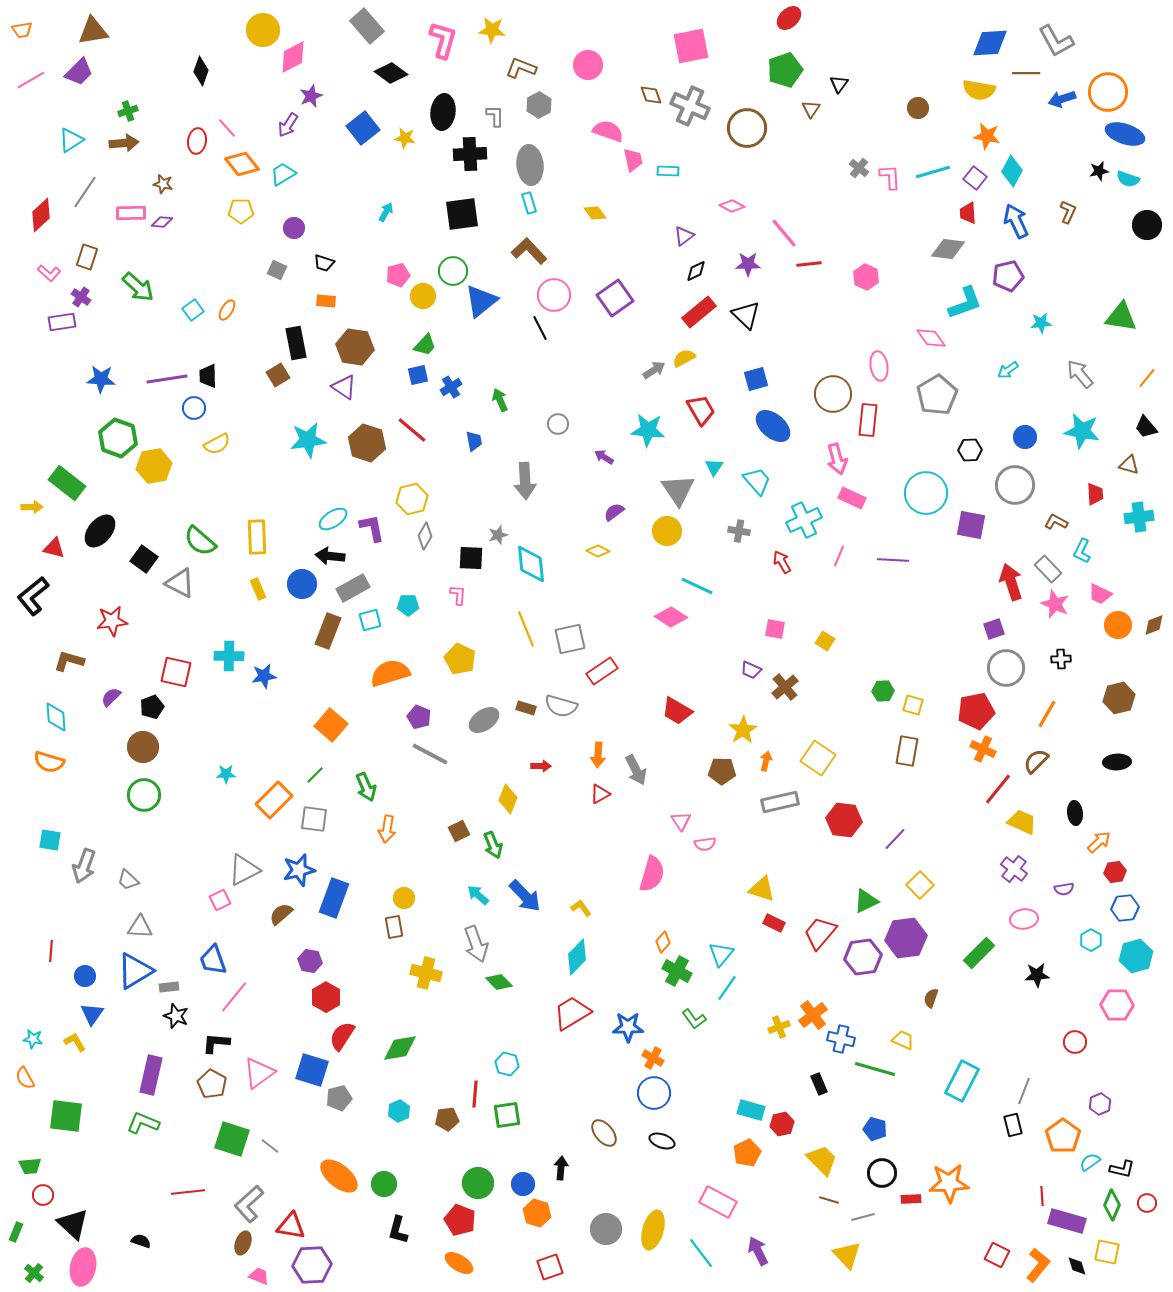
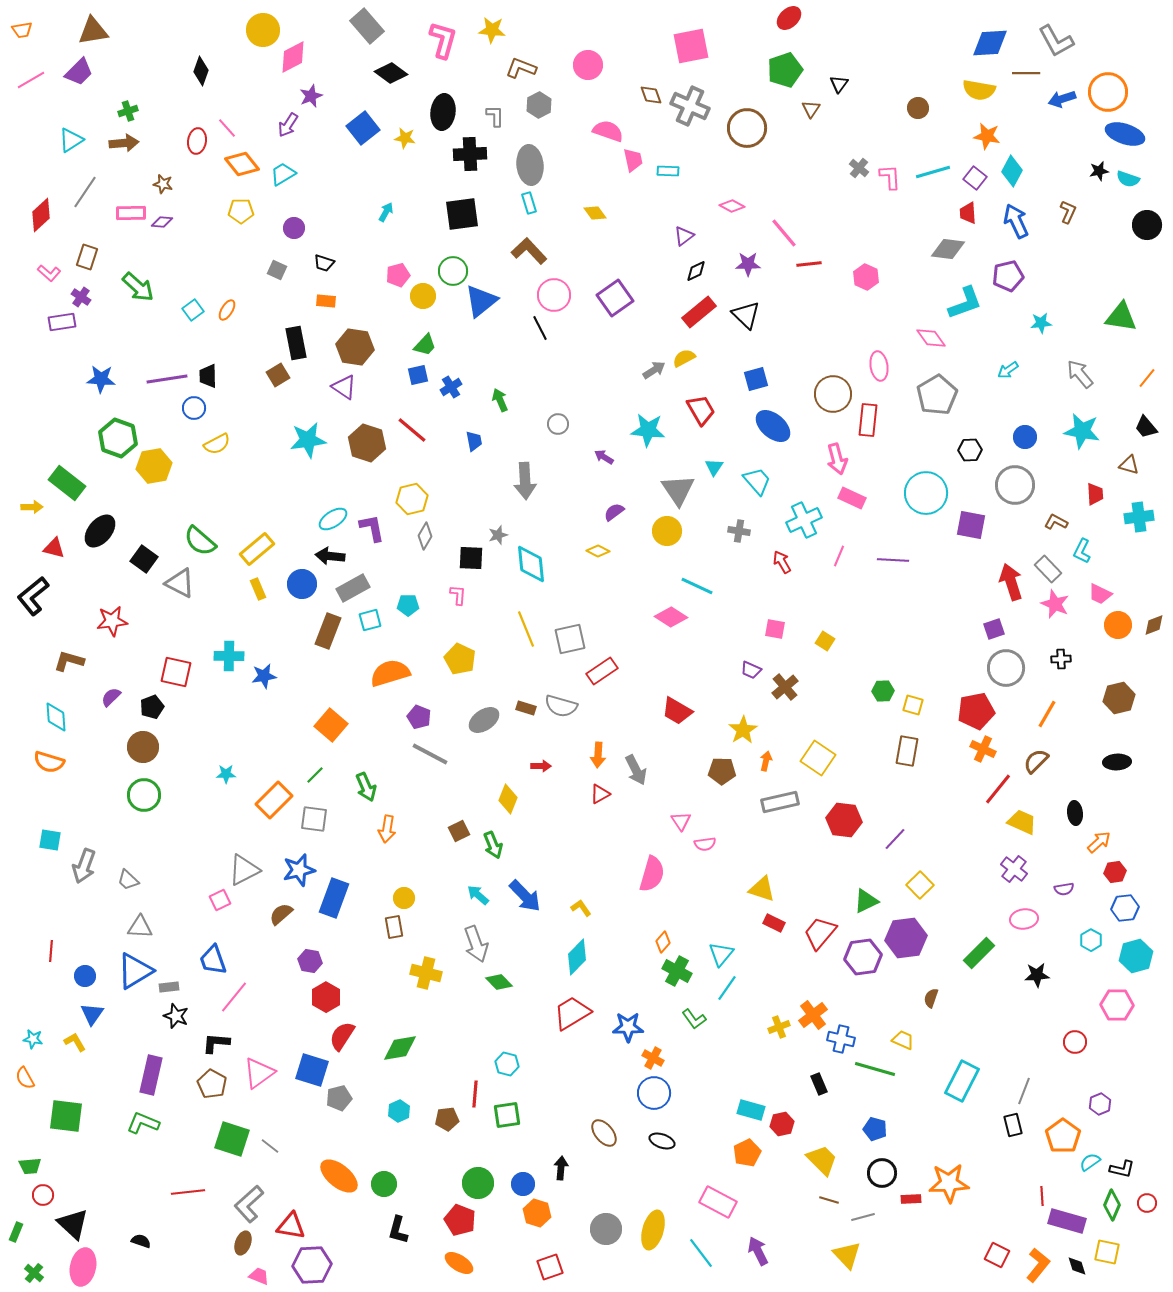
yellow rectangle at (257, 537): moved 12 px down; rotated 52 degrees clockwise
